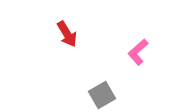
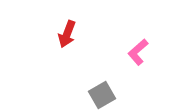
red arrow: rotated 52 degrees clockwise
